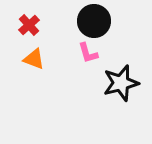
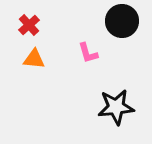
black circle: moved 28 px right
orange triangle: rotated 15 degrees counterclockwise
black star: moved 5 px left, 24 px down; rotated 9 degrees clockwise
